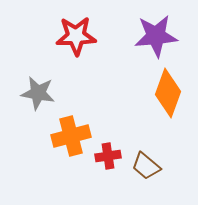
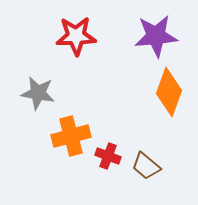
orange diamond: moved 1 px right, 1 px up
red cross: rotated 30 degrees clockwise
